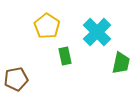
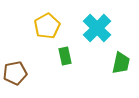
yellow pentagon: rotated 10 degrees clockwise
cyan cross: moved 4 px up
brown pentagon: moved 1 px left, 6 px up
